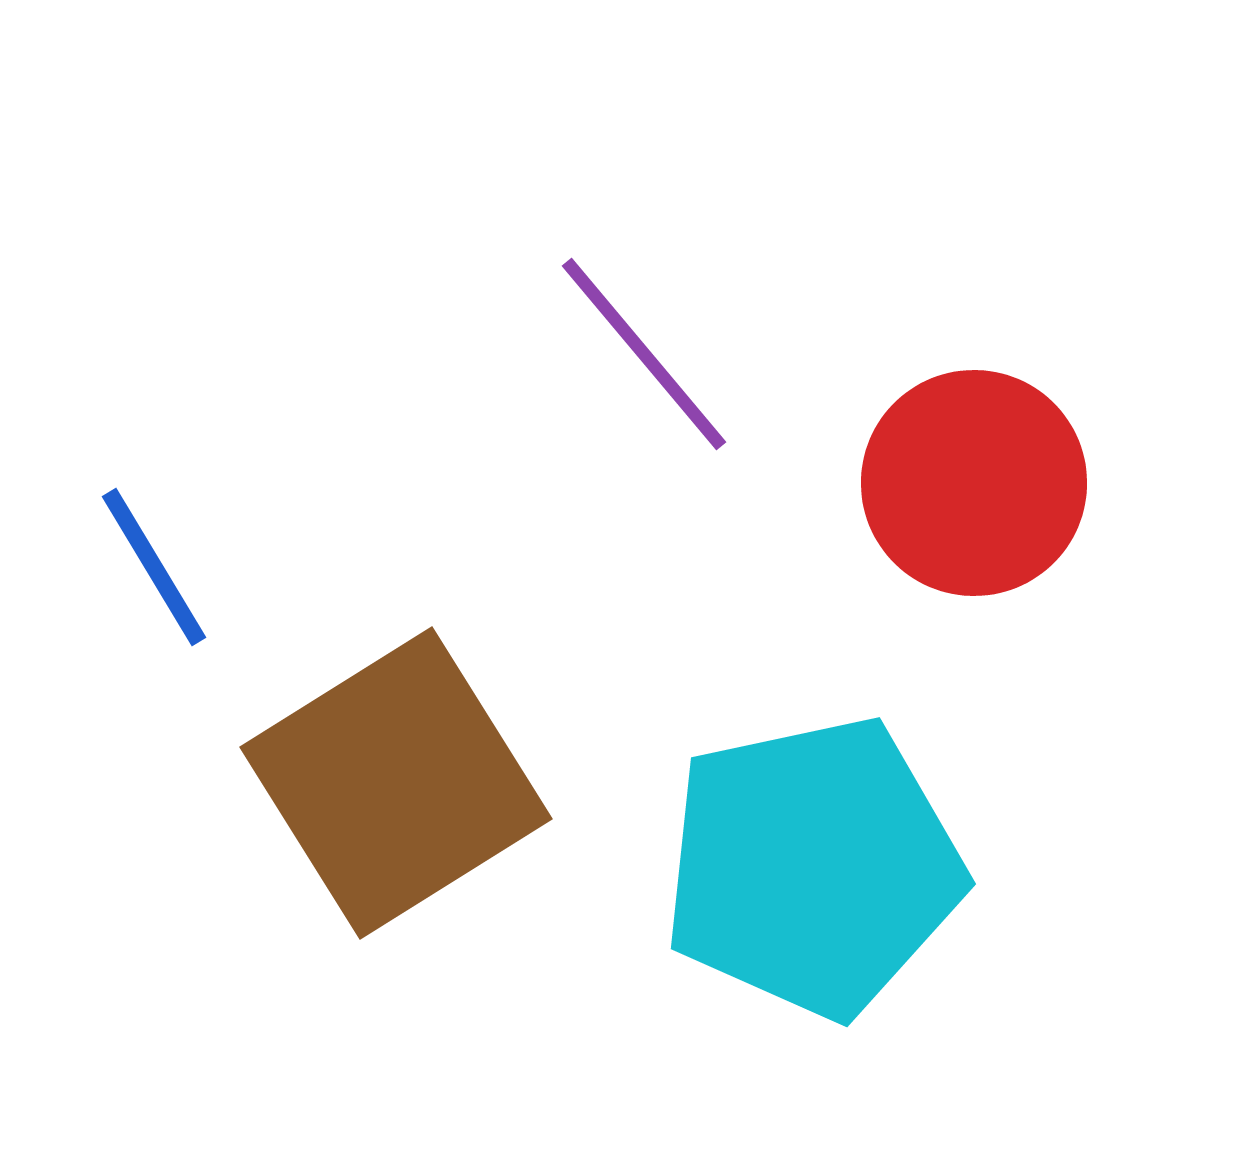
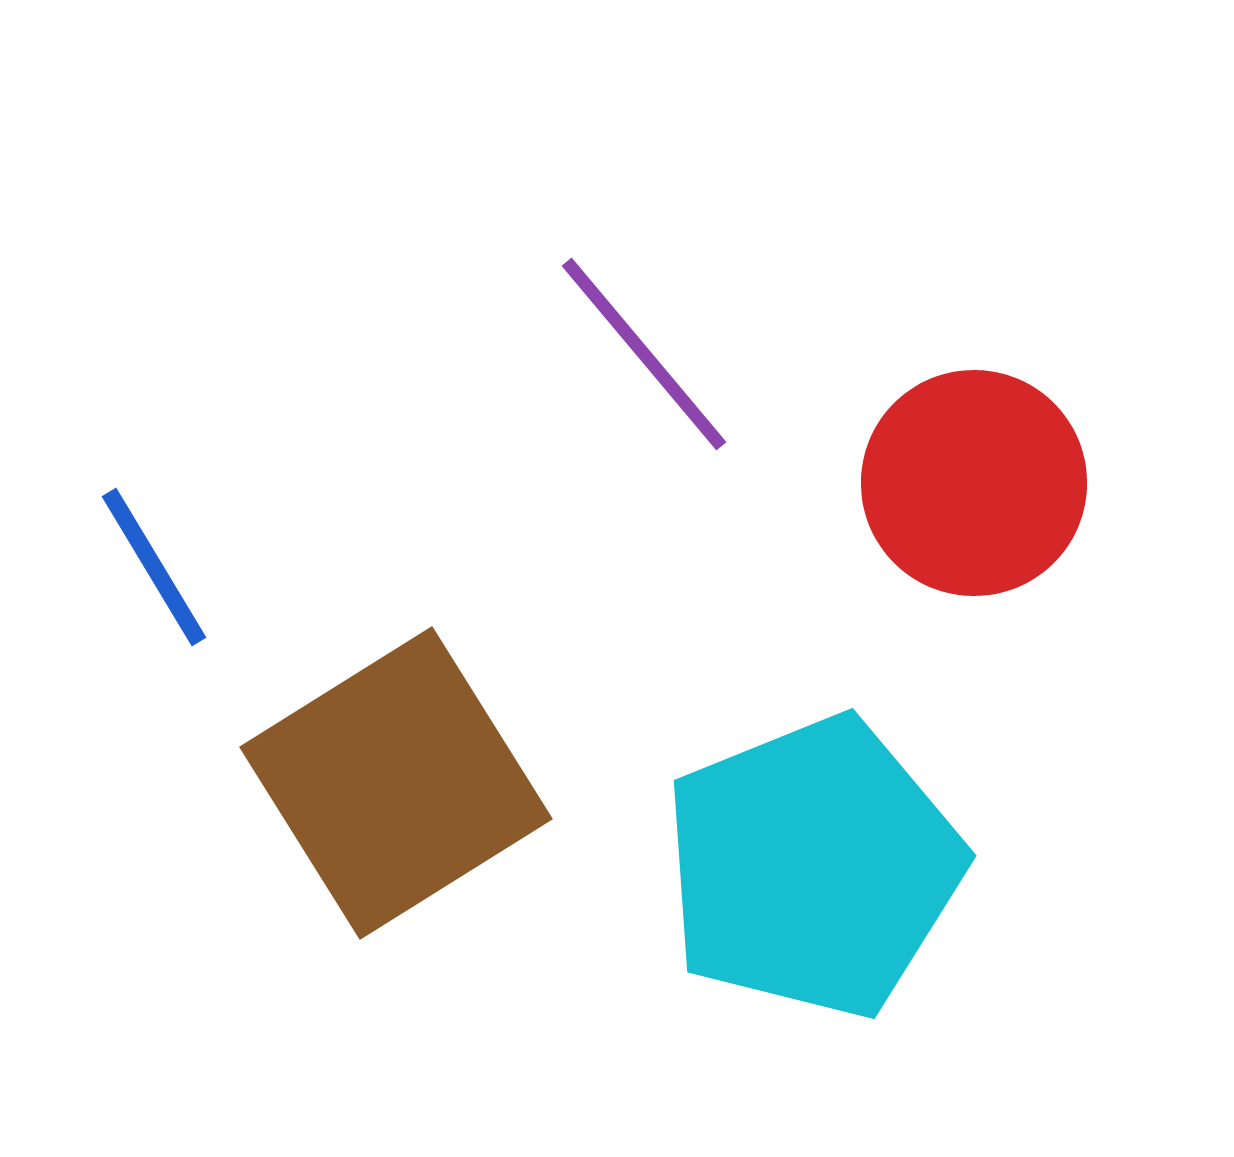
cyan pentagon: rotated 10 degrees counterclockwise
